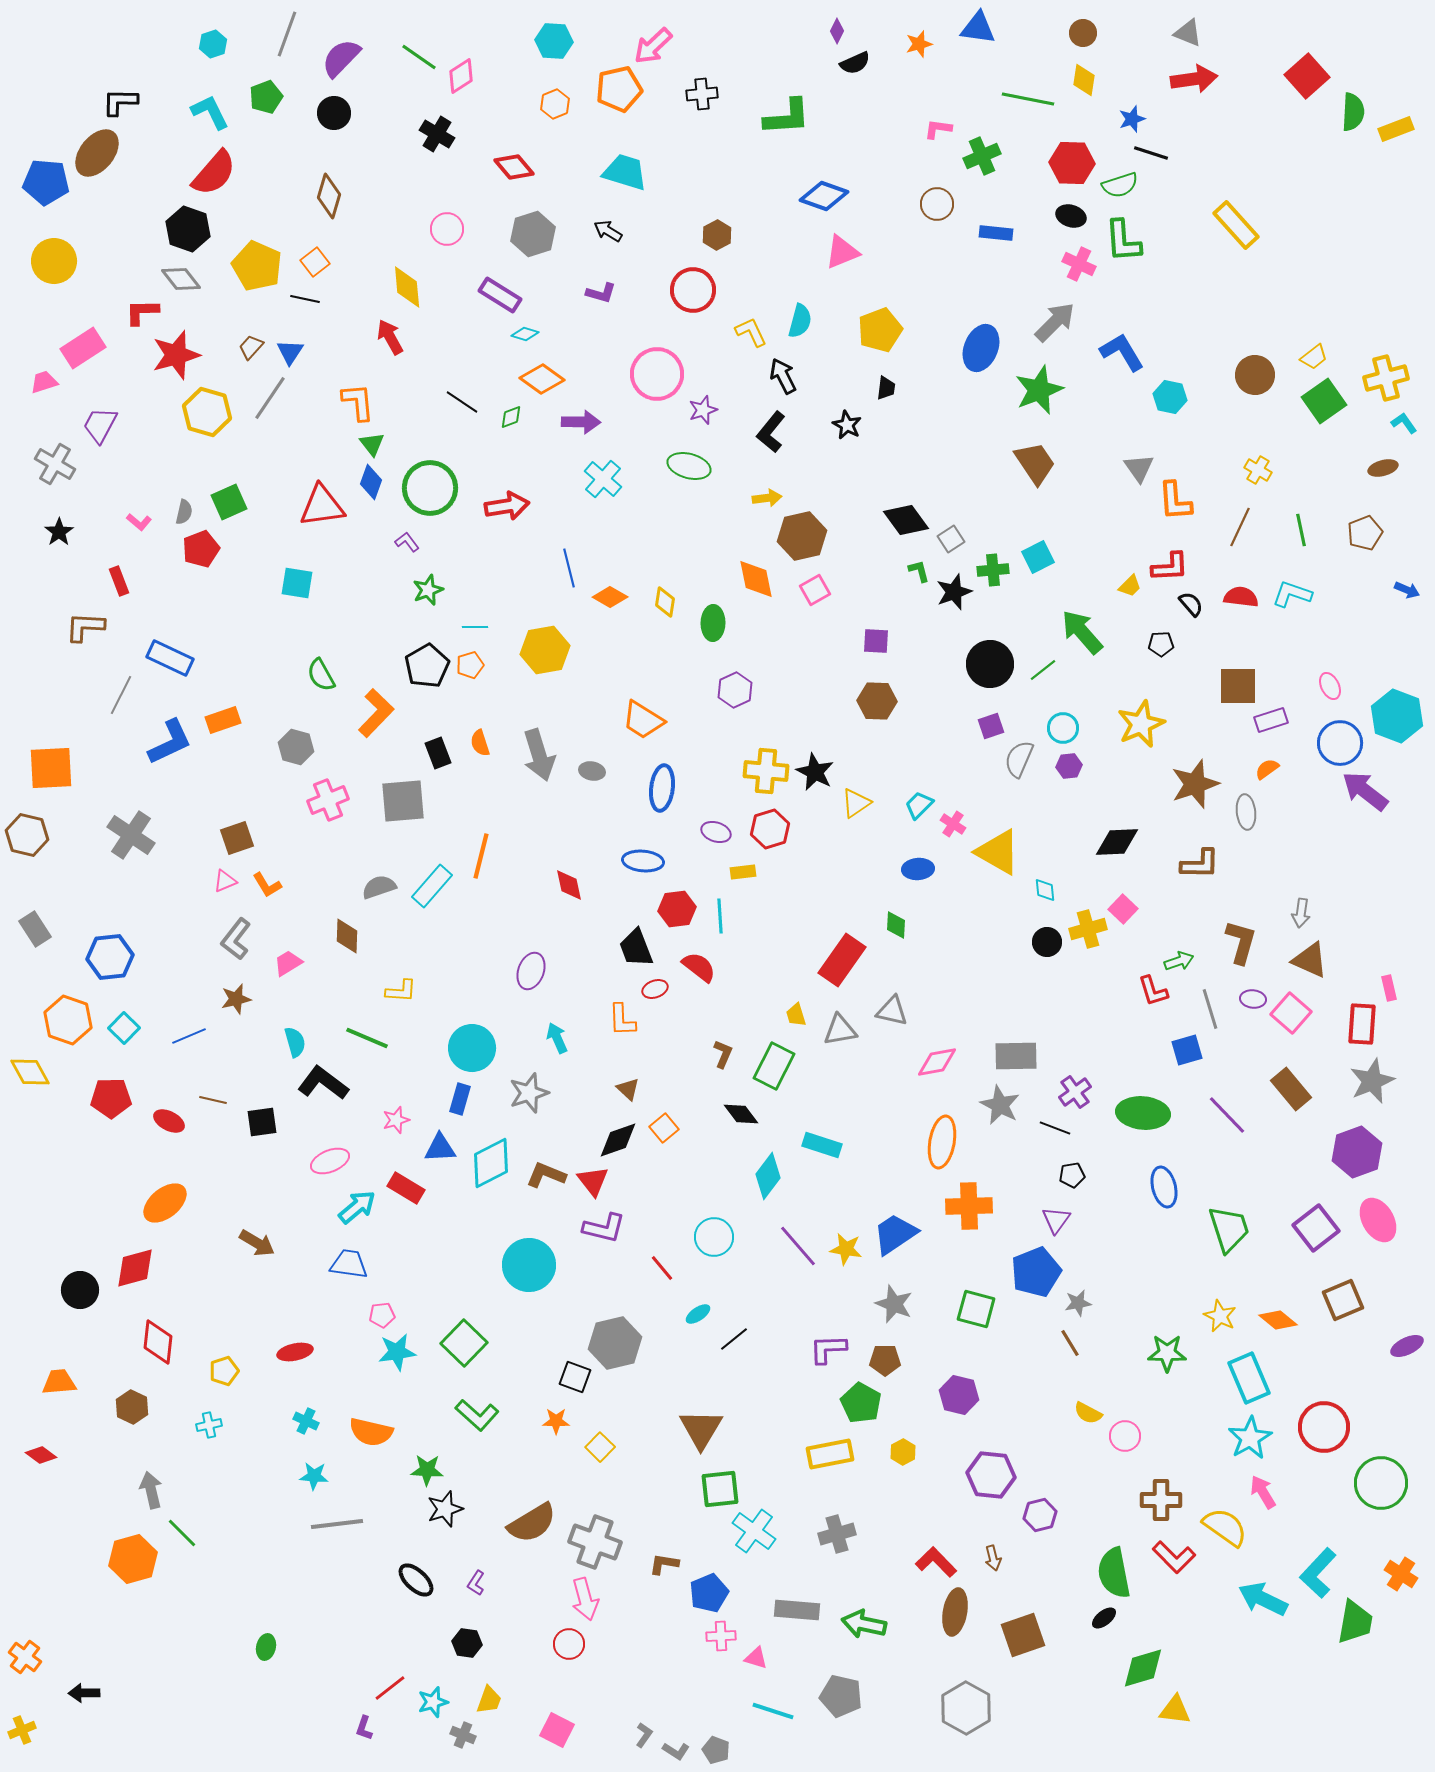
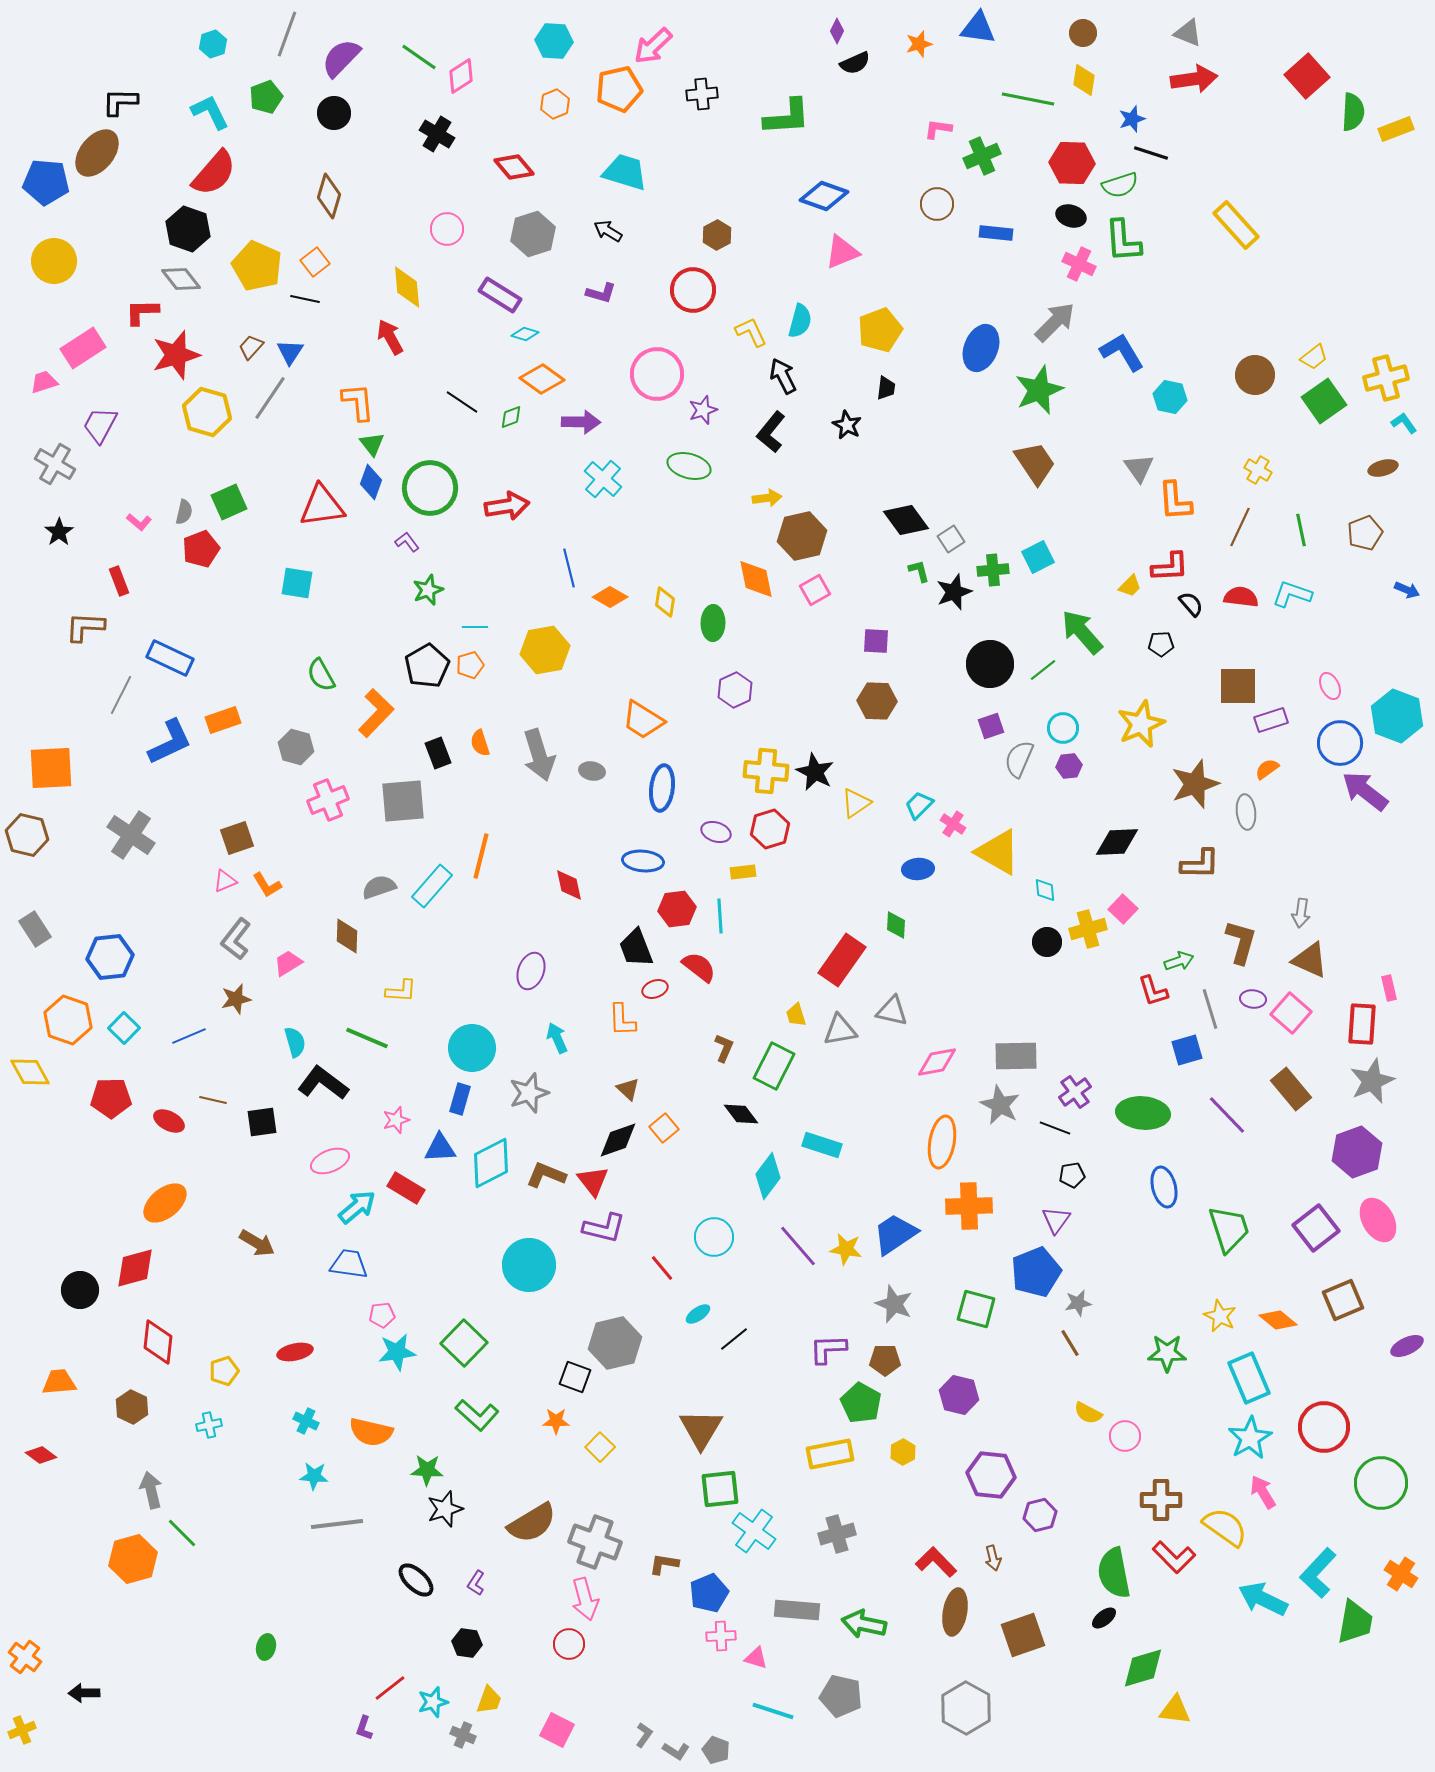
brown L-shape at (723, 1054): moved 1 px right, 6 px up
